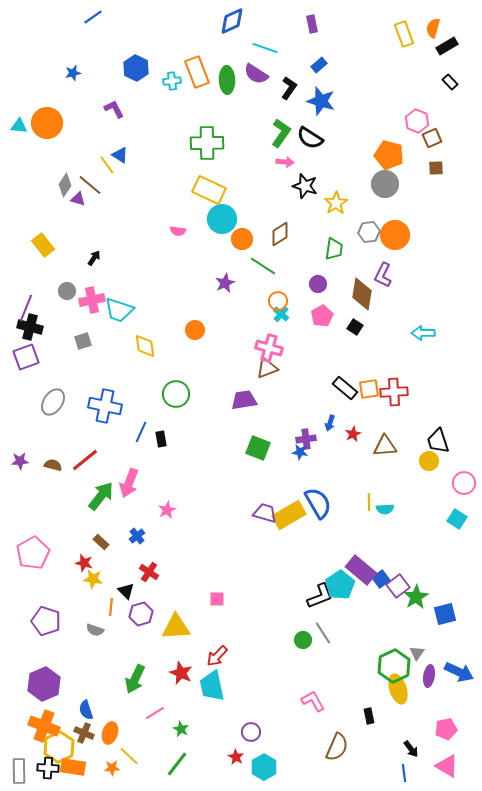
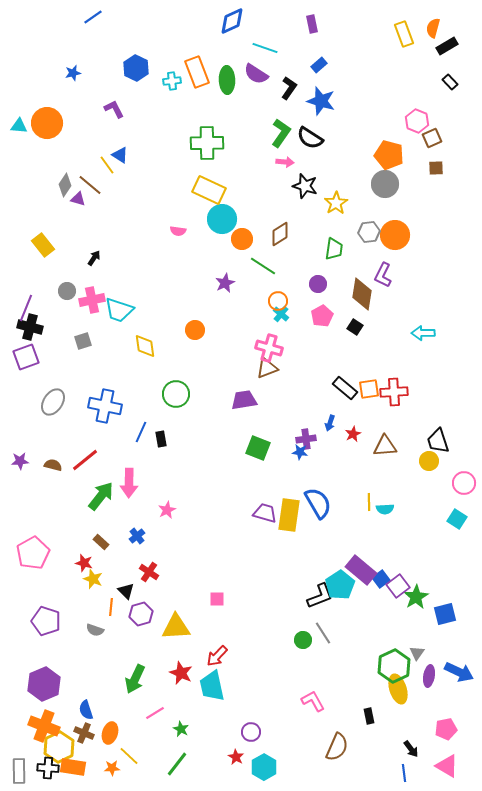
pink arrow at (129, 483): rotated 20 degrees counterclockwise
yellow rectangle at (289, 515): rotated 52 degrees counterclockwise
yellow star at (93, 579): rotated 12 degrees clockwise
